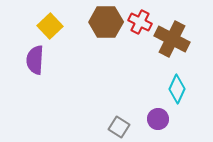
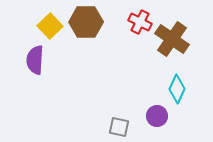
brown hexagon: moved 20 px left
brown cross: rotated 8 degrees clockwise
purple circle: moved 1 px left, 3 px up
gray square: rotated 20 degrees counterclockwise
